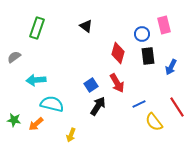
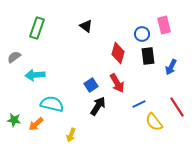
cyan arrow: moved 1 px left, 5 px up
